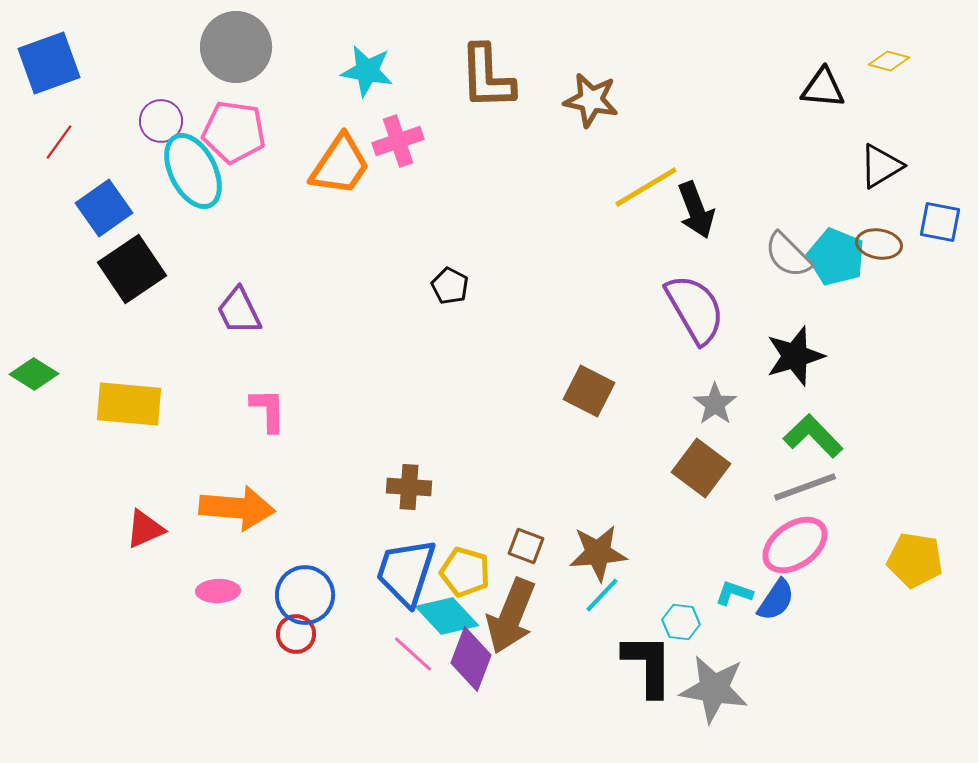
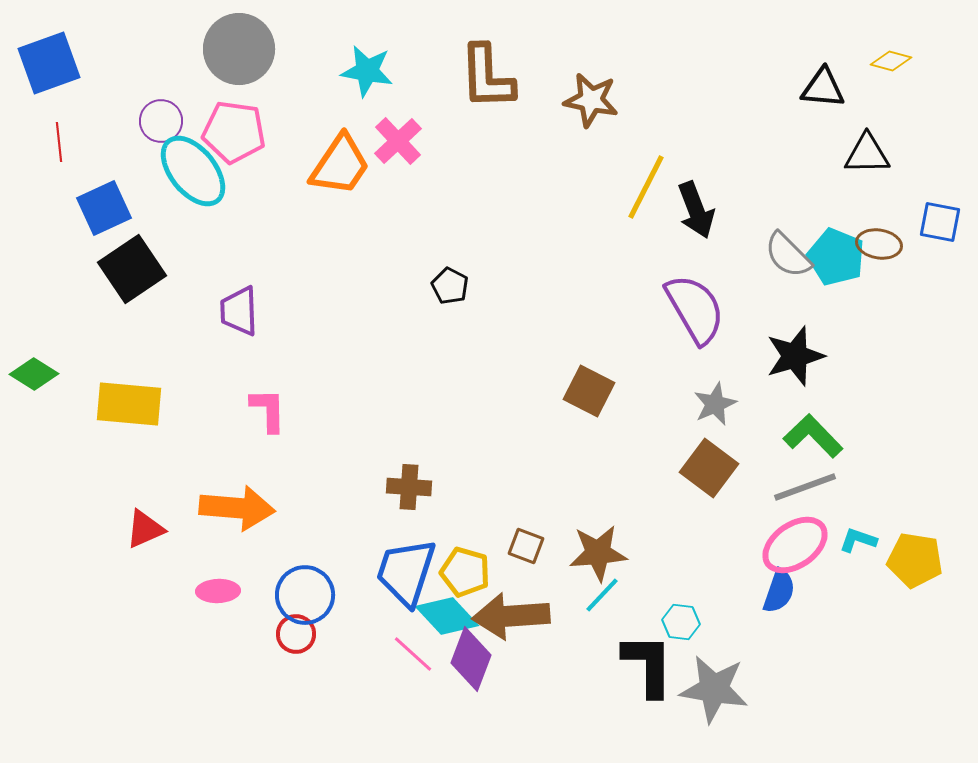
gray circle at (236, 47): moved 3 px right, 2 px down
yellow diamond at (889, 61): moved 2 px right
pink cross at (398, 141): rotated 24 degrees counterclockwise
red line at (59, 142): rotated 42 degrees counterclockwise
black triangle at (881, 166): moved 14 px left, 12 px up; rotated 30 degrees clockwise
cyan ellipse at (193, 171): rotated 12 degrees counterclockwise
yellow line at (646, 187): rotated 32 degrees counterclockwise
blue square at (104, 208): rotated 10 degrees clockwise
purple trapezoid at (239, 311): rotated 24 degrees clockwise
gray star at (715, 404): rotated 12 degrees clockwise
brown square at (701, 468): moved 8 px right
cyan L-shape at (734, 593): moved 124 px right, 53 px up
blue semicircle at (776, 600): moved 3 px right, 9 px up; rotated 15 degrees counterclockwise
brown arrow at (511, 616): rotated 64 degrees clockwise
